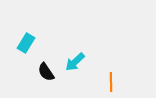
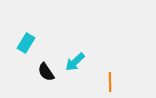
orange line: moved 1 px left
